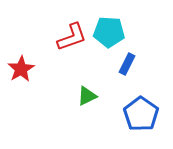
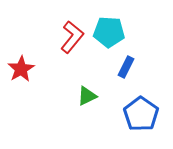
red L-shape: rotated 32 degrees counterclockwise
blue rectangle: moved 1 px left, 3 px down
